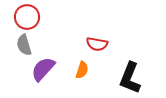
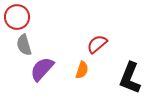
red circle: moved 10 px left
red semicircle: rotated 130 degrees clockwise
purple semicircle: moved 1 px left
